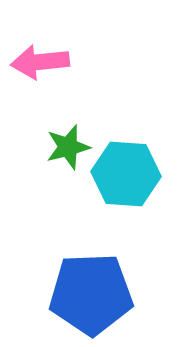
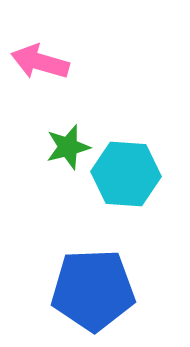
pink arrow: rotated 22 degrees clockwise
blue pentagon: moved 2 px right, 4 px up
